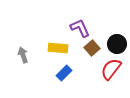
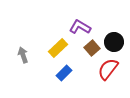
purple L-shape: moved 1 px up; rotated 35 degrees counterclockwise
black circle: moved 3 px left, 2 px up
yellow rectangle: rotated 48 degrees counterclockwise
red semicircle: moved 3 px left
